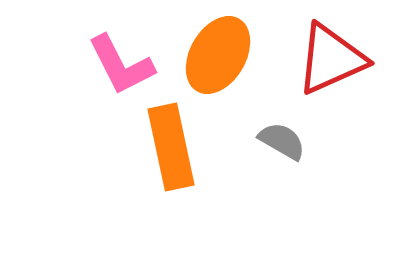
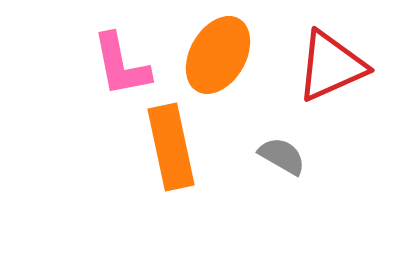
red triangle: moved 7 px down
pink L-shape: rotated 16 degrees clockwise
gray semicircle: moved 15 px down
